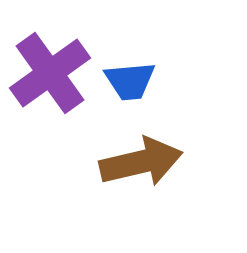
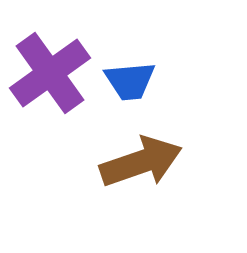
brown arrow: rotated 6 degrees counterclockwise
